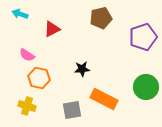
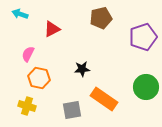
pink semicircle: moved 1 px right, 1 px up; rotated 84 degrees clockwise
orange rectangle: rotated 8 degrees clockwise
